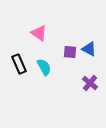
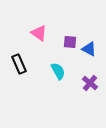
purple square: moved 10 px up
cyan semicircle: moved 14 px right, 4 px down
